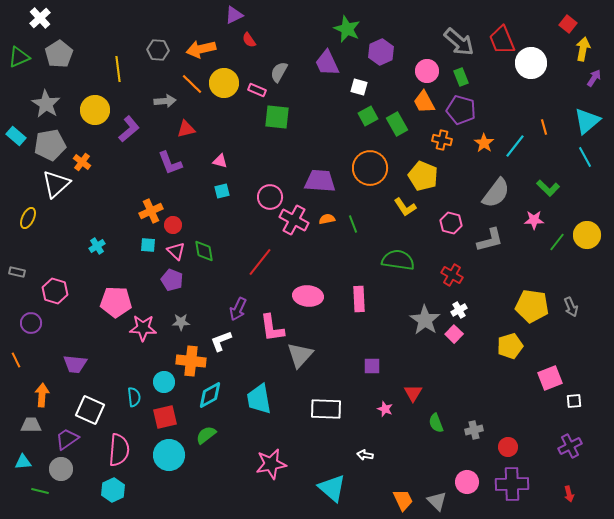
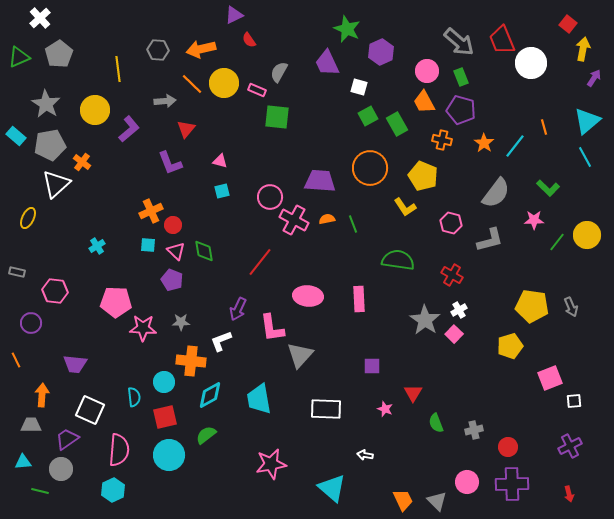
red triangle at (186, 129): rotated 36 degrees counterclockwise
pink hexagon at (55, 291): rotated 10 degrees counterclockwise
